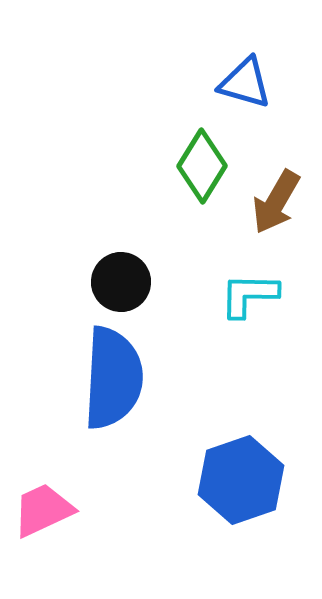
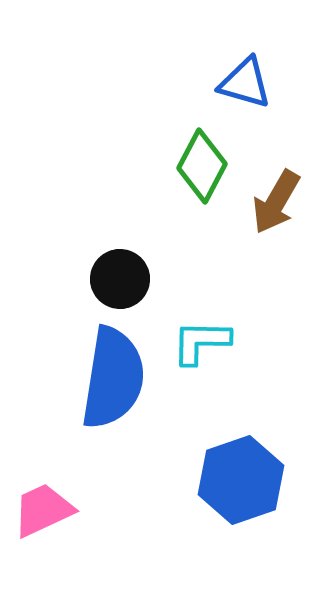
green diamond: rotated 4 degrees counterclockwise
black circle: moved 1 px left, 3 px up
cyan L-shape: moved 48 px left, 47 px down
blue semicircle: rotated 6 degrees clockwise
